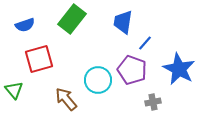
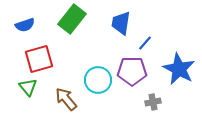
blue trapezoid: moved 2 px left, 1 px down
purple pentagon: moved 1 px down; rotated 20 degrees counterclockwise
green triangle: moved 14 px right, 3 px up
